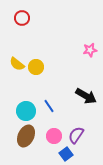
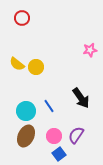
black arrow: moved 5 px left, 2 px down; rotated 25 degrees clockwise
blue square: moved 7 px left
